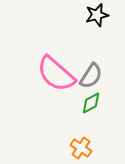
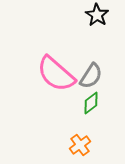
black star: rotated 25 degrees counterclockwise
green diamond: rotated 10 degrees counterclockwise
orange cross: moved 1 px left, 3 px up; rotated 20 degrees clockwise
